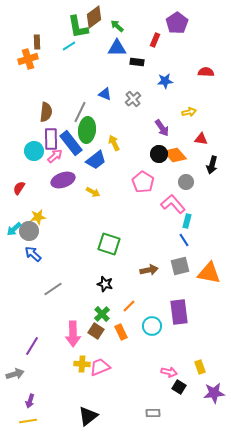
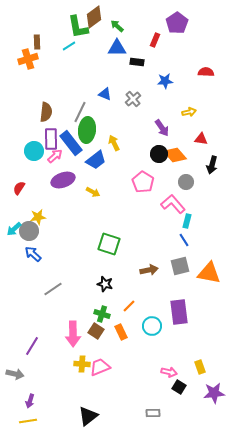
green cross at (102, 314): rotated 28 degrees counterclockwise
gray arrow at (15, 374): rotated 30 degrees clockwise
